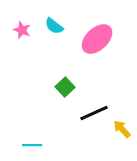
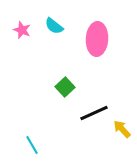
pink ellipse: rotated 44 degrees counterclockwise
cyan line: rotated 60 degrees clockwise
